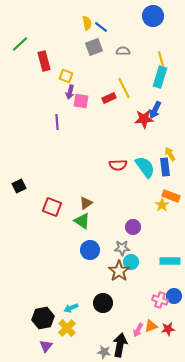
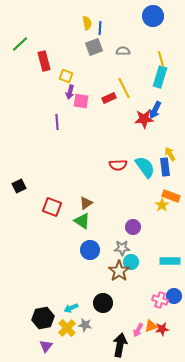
blue line at (101, 27): moved 1 px left, 1 px down; rotated 56 degrees clockwise
red star at (168, 329): moved 6 px left
gray star at (104, 352): moved 19 px left, 27 px up
